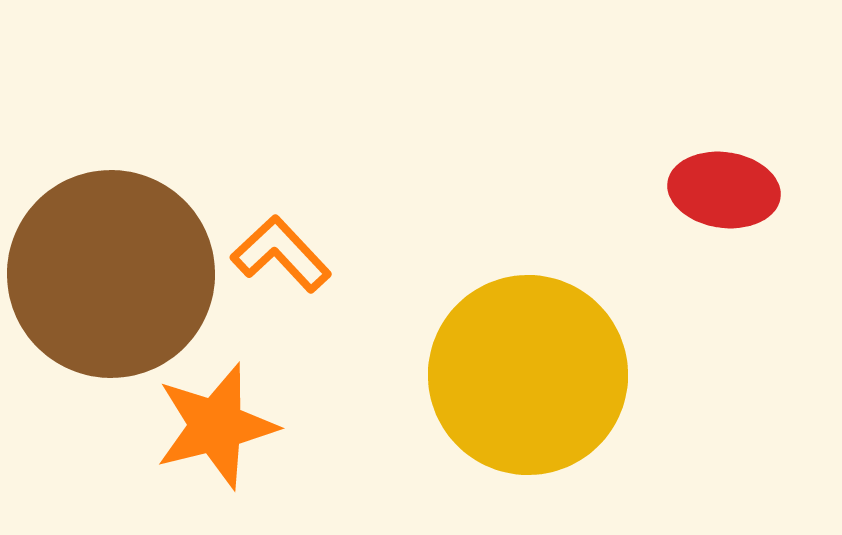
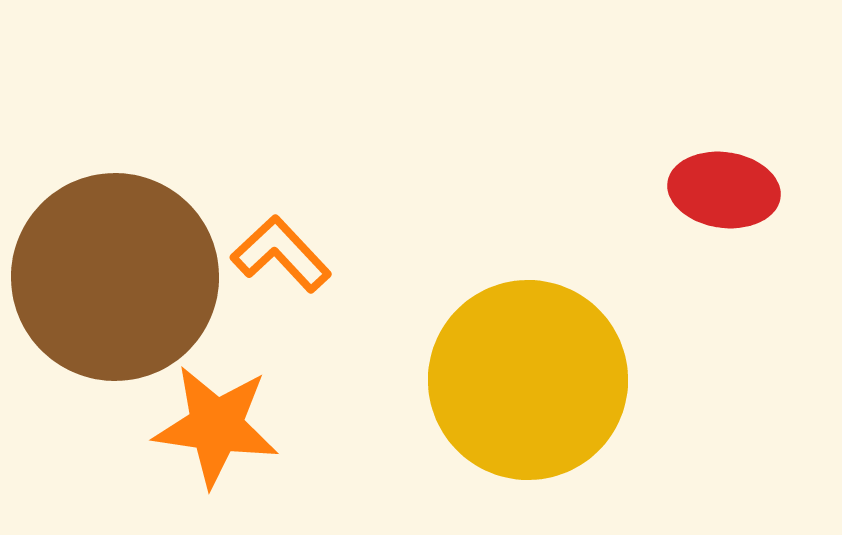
brown circle: moved 4 px right, 3 px down
yellow circle: moved 5 px down
orange star: rotated 22 degrees clockwise
